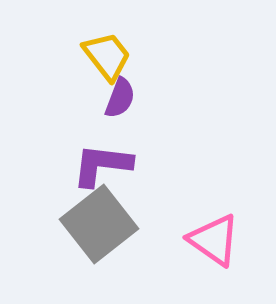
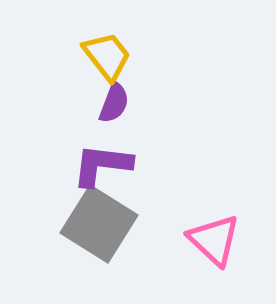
purple semicircle: moved 6 px left, 5 px down
gray square: rotated 20 degrees counterclockwise
pink triangle: rotated 8 degrees clockwise
